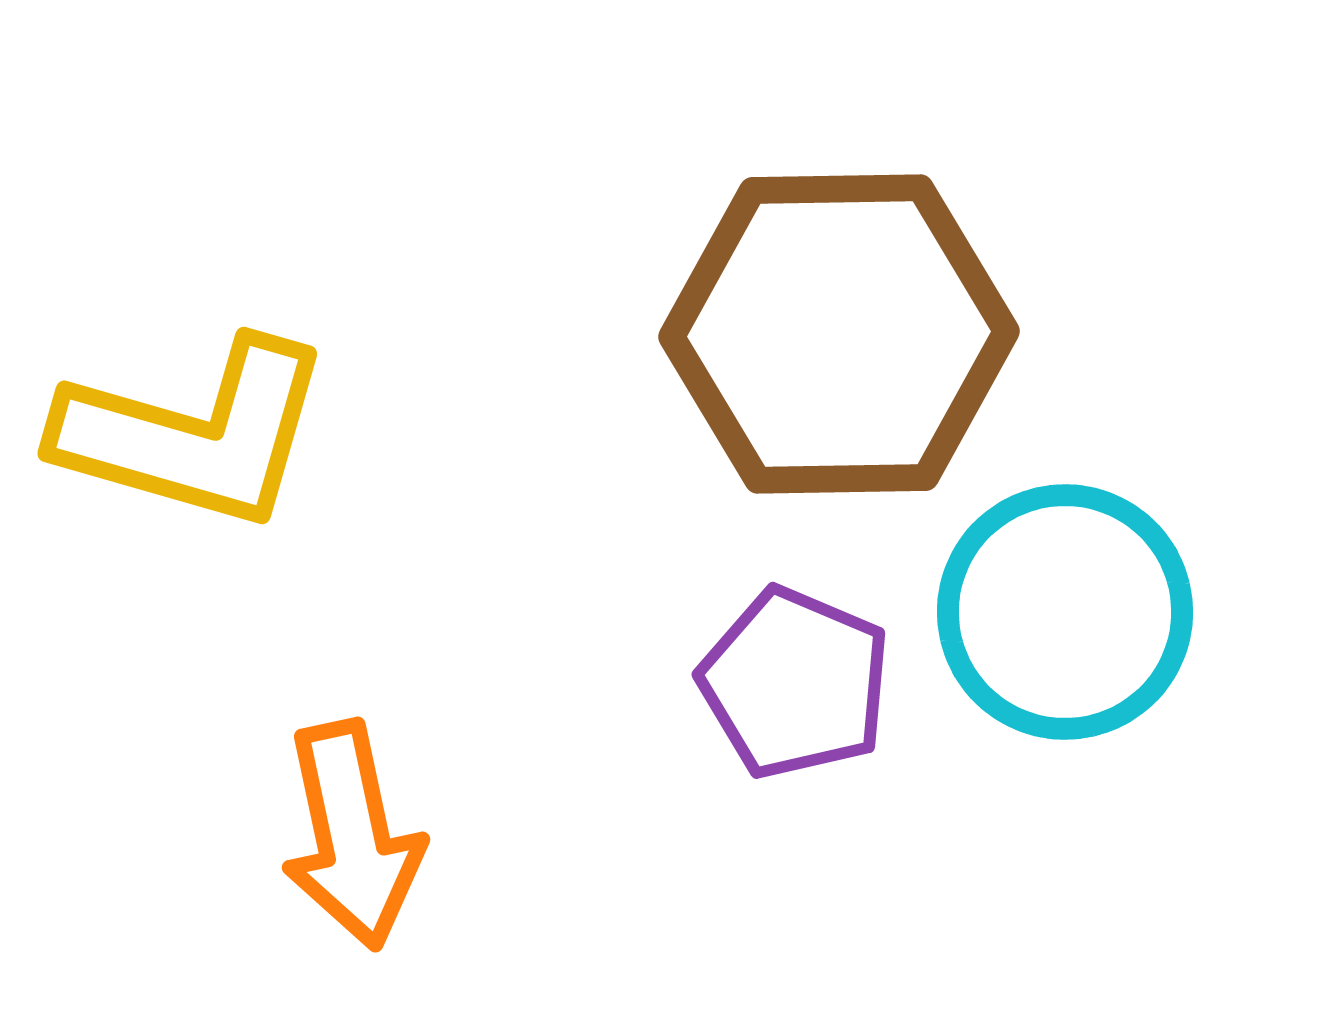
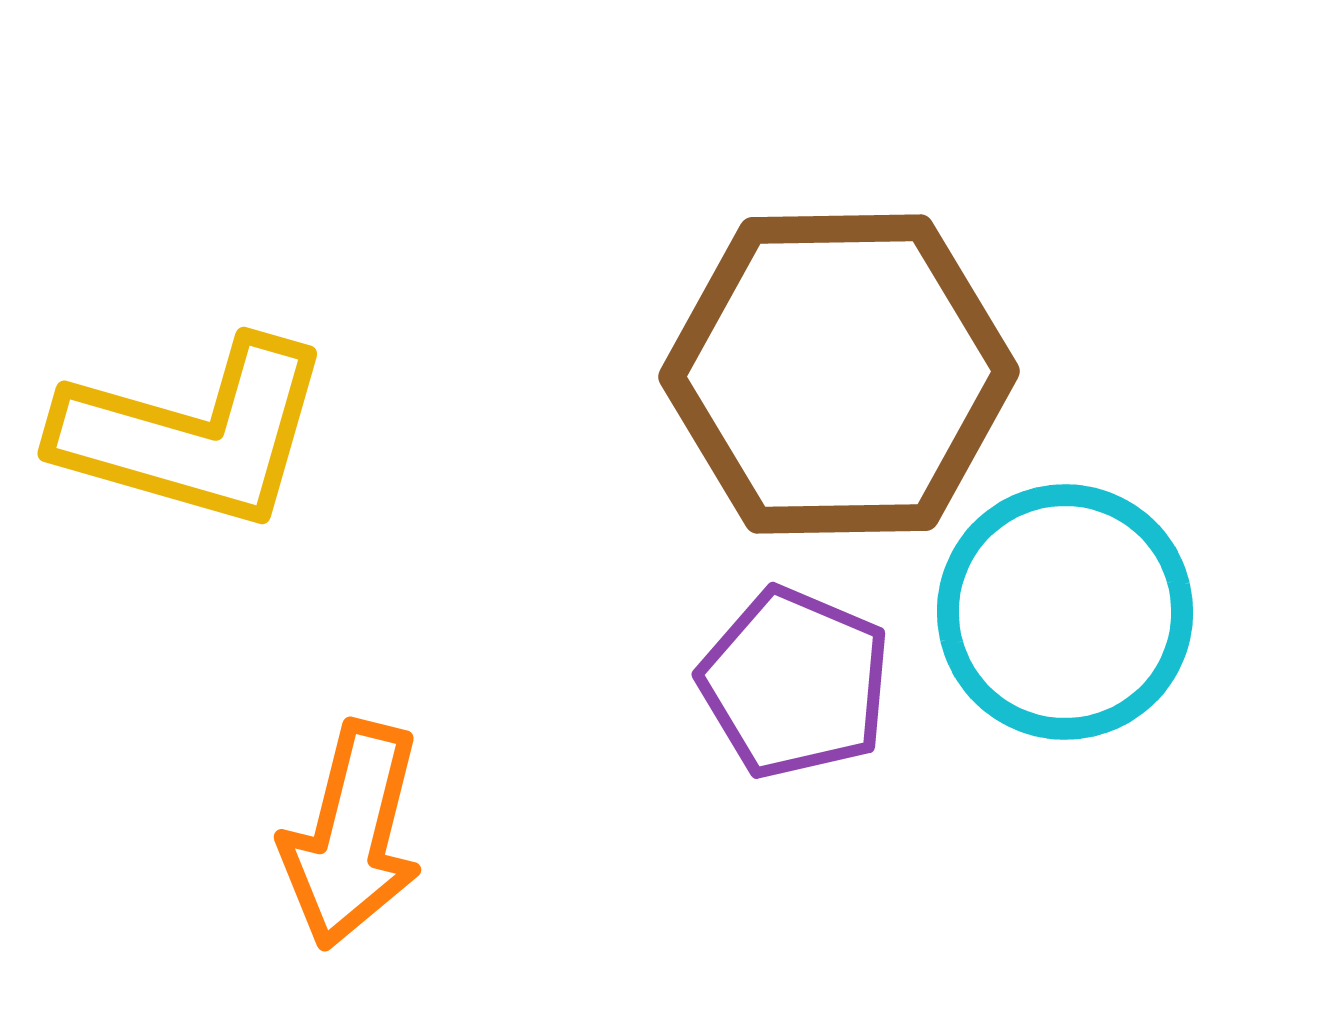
brown hexagon: moved 40 px down
orange arrow: rotated 26 degrees clockwise
